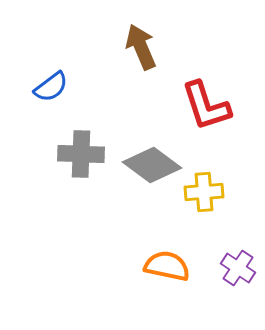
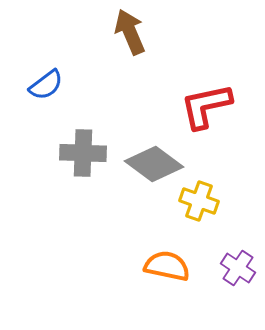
brown arrow: moved 11 px left, 15 px up
blue semicircle: moved 5 px left, 2 px up
red L-shape: rotated 96 degrees clockwise
gray cross: moved 2 px right, 1 px up
gray diamond: moved 2 px right, 1 px up
yellow cross: moved 5 px left, 9 px down; rotated 24 degrees clockwise
